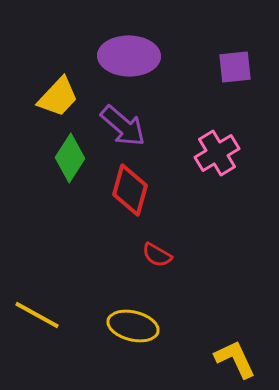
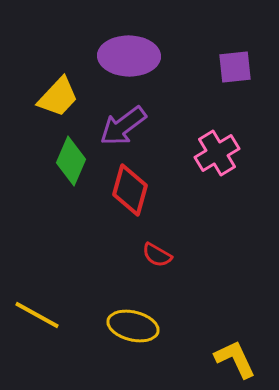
purple arrow: rotated 102 degrees clockwise
green diamond: moved 1 px right, 3 px down; rotated 9 degrees counterclockwise
